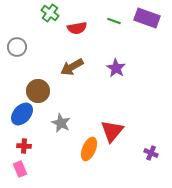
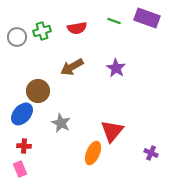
green cross: moved 8 px left, 18 px down; rotated 36 degrees clockwise
gray circle: moved 10 px up
orange ellipse: moved 4 px right, 4 px down
